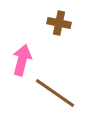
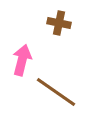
brown line: moved 1 px right, 1 px up
